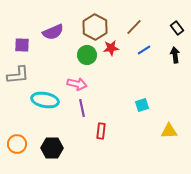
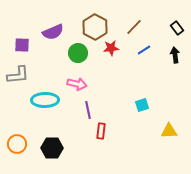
green circle: moved 9 px left, 2 px up
cyan ellipse: rotated 12 degrees counterclockwise
purple line: moved 6 px right, 2 px down
